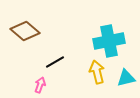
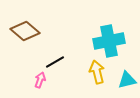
cyan triangle: moved 1 px right, 2 px down
pink arrow: moved 5 px up
